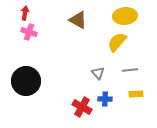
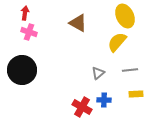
yellow ellipse: rotated 70 degrees clockwise
brown triangle: moved 3 px down
gray triangle: rotated 32 degrees clockwise
black circle: moved 4 px left, 11 px up
blue cross: moved 1 px left, 1 px down
